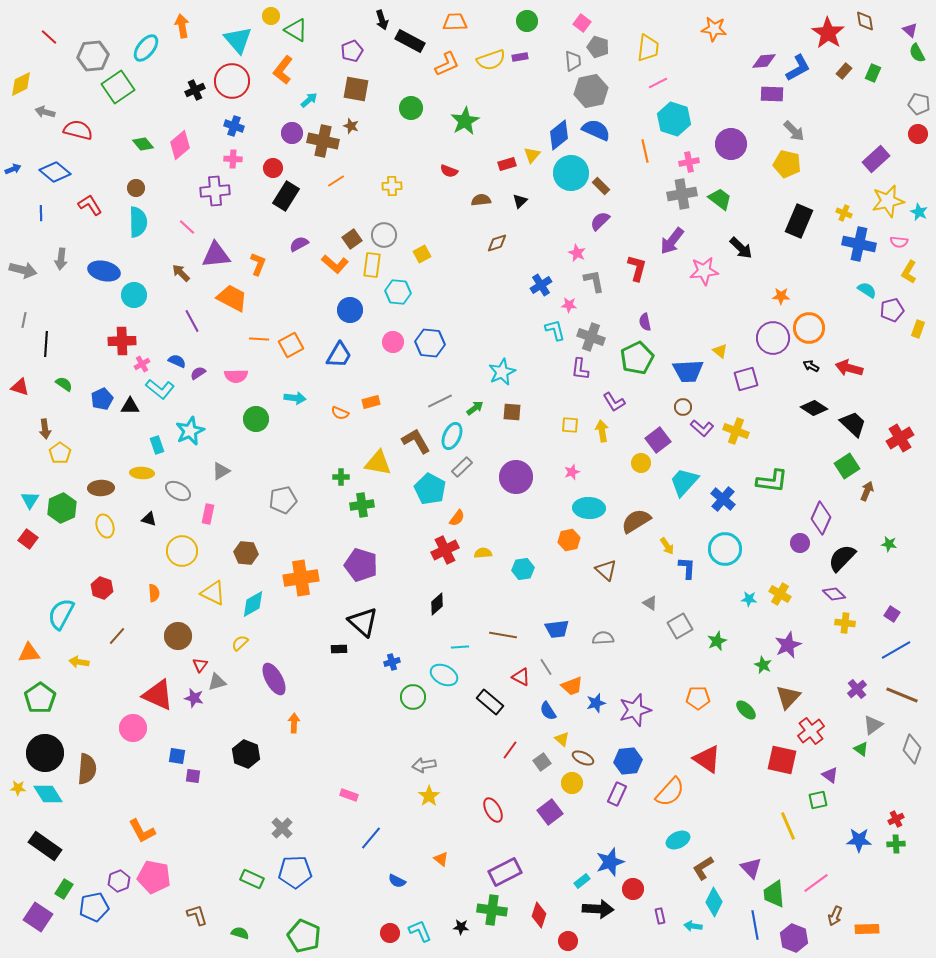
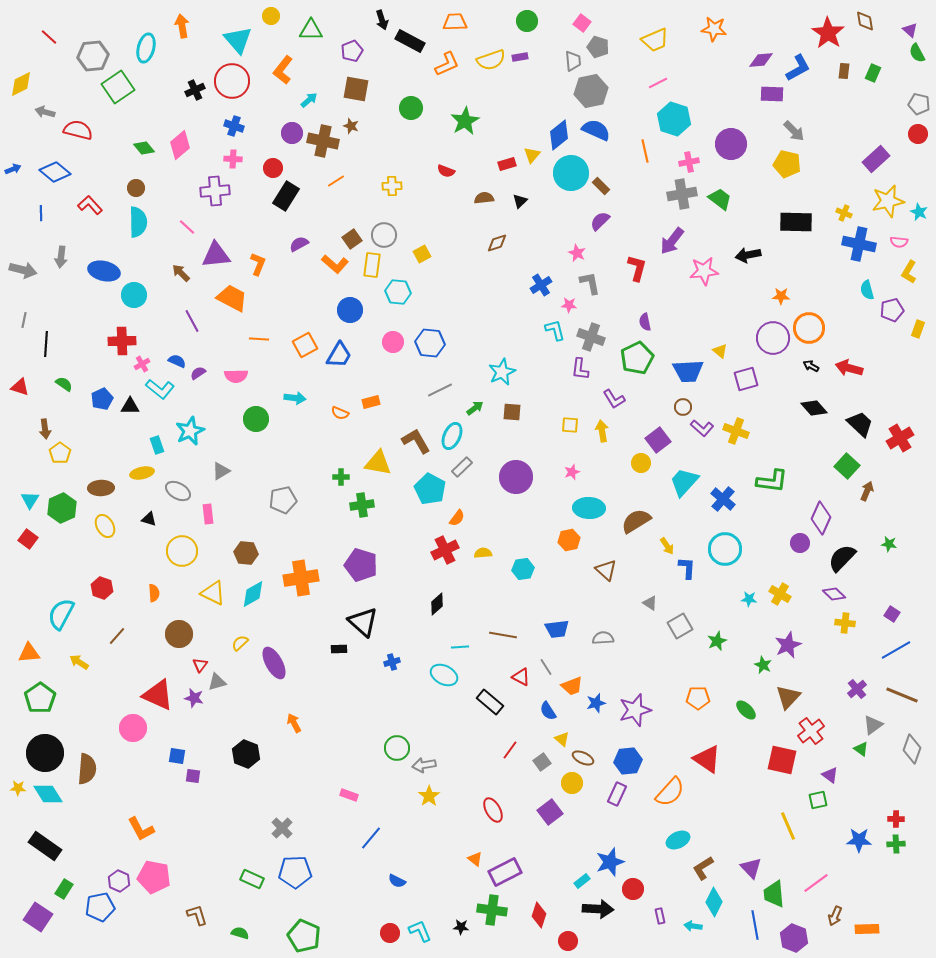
green triangle at (296, 30): moved 15 px right; rotated 30 degrees counterclockwise
cyan ellipse at (146, 48): rotated 24 degrees counterclockwise
yellow trapezoid at (648, 48): moved 7 px right, 8 px up; rotated 60 degrees clockwise
purple diamond at (764, 61): moved 3 px left, 1 px up
brown rectangle at (844, 71): rotated 35 degrees counterclockwise
green diamond at (143, 144): moved 1 px right, 4 px down
red semicircle at (449, 171): moved 3 px left
brown semicircle at (481, 200): moved 3 px right, 2 px up
red L-shape at (90, 205): rotated 10 degrees counterclockwise
black rectangle at (799, 221): moved 3 px left, 1 px down; rotated 68 degrees clockwise
black arrow at (741, 248): moved 7 px right, 7 px down; rotated 125 degrees clockwise
gray arrow at (61, 259): moved 2 px up
gray L-shape at (594, 281): moved 4 px left, 2 px down
cyan semicircle at (867, 290): rotated 138 degrees counterclockwise
orange square at (291, 345): moved 14 px right
gray line at (440, 401): moved 11 px up
purple L-shape at (614, 402): moved 3 px up
black diamond at (814, 408): rotated 16 degrees clockwise
black trapezoid at (853, 424): moved 7 px right
green square at (847, 466): rotated 15 degrees counterclockwise
yellow ellipse at (142, 473): rotated 15 degrees counterclockwise
pink rectangle at (208, 514): rotated 18 degrees counterclockwise
yellow ellipse at (105, 526): rotated 10 degrees counterclockwise
cyan diamond at (253, 604): moved 10 px up
brown circle at (178, 636): moved 1 px right, 2 px up
yellow arrow at (79, 662): rotated 24 degrees clockwise
purple ellipse at (274, 679): moved 16 px up
green circle at (413, 697): moved 16 px left, 51 px down
orange arrow at (294, 723): rotated 30 degrees counterclockwise
red cross at (896, 819): rotated 28 degrees clockwise
orange L-shape at (142, 831): moved 1 px left, 2 px up
orange triangle at (441, 859): moved 34 px right
purple hexagon at (119, 881): rotated 15 degrees counterclockwise
blue pentagon at (94, 907): moved 6 px right
